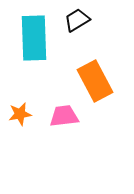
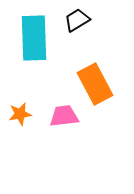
orange rectangle: moved 3 px down
